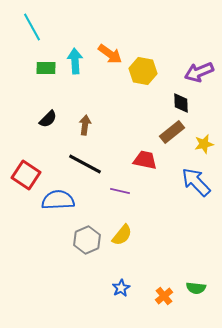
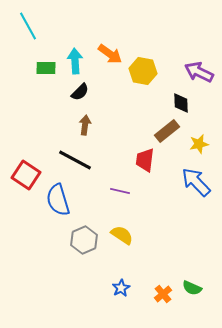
cyan line: moved 4 px left, 1 px up
purple arrow: rotated 48 degrees clockwise
black semicircle: moved 32 px right, 27 px up
brown rectangle: moved 5 px left, 1 px up
yellow star: moved 5 px left
red trapezoid: rotated 95 degrees counterclockwise
black line: moved 10 px left, 4 px up
blue semicircle: rotated 104 degrees counterclockwise
yellow semicircle: rotated 95 degrees counterclockwise
gray hexagon: moved 3 px left
green semicircle: moved 4 px left; rotated 18 degrees clockwise
orange cross: moved 1 px left, 2 px up
